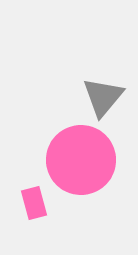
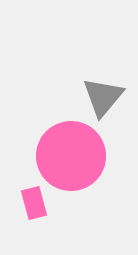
pink circle: moved 10 px left, 4 px up
